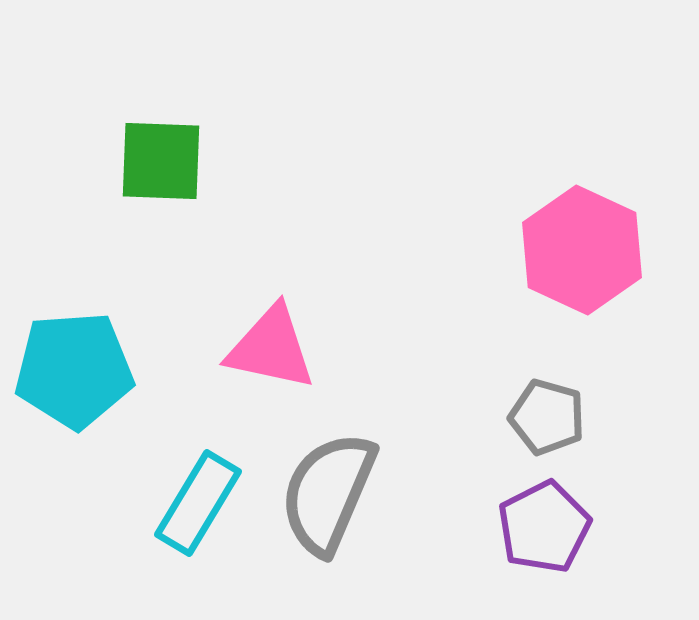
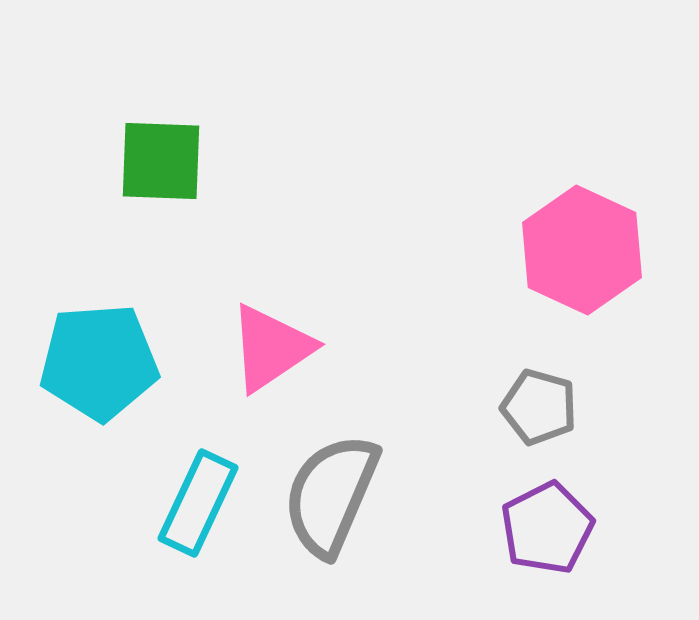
pink triangle: rotated 46 degrees counterclockwise
cyan pentagon: moved 25 px right, 8 px up
gray pentagon: moved 8 px left, 10 px up
gray semicircle: moved 3 px right, 2 px down
cyan rectangle: rotated 6 degrees counterclockwise
purple pentagon: moved 3 px right, 1 px down
